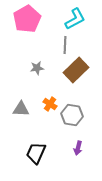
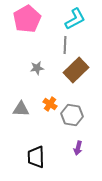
black trapezoid: moved 4 px down; rotated 25 degrees counterclockwise
